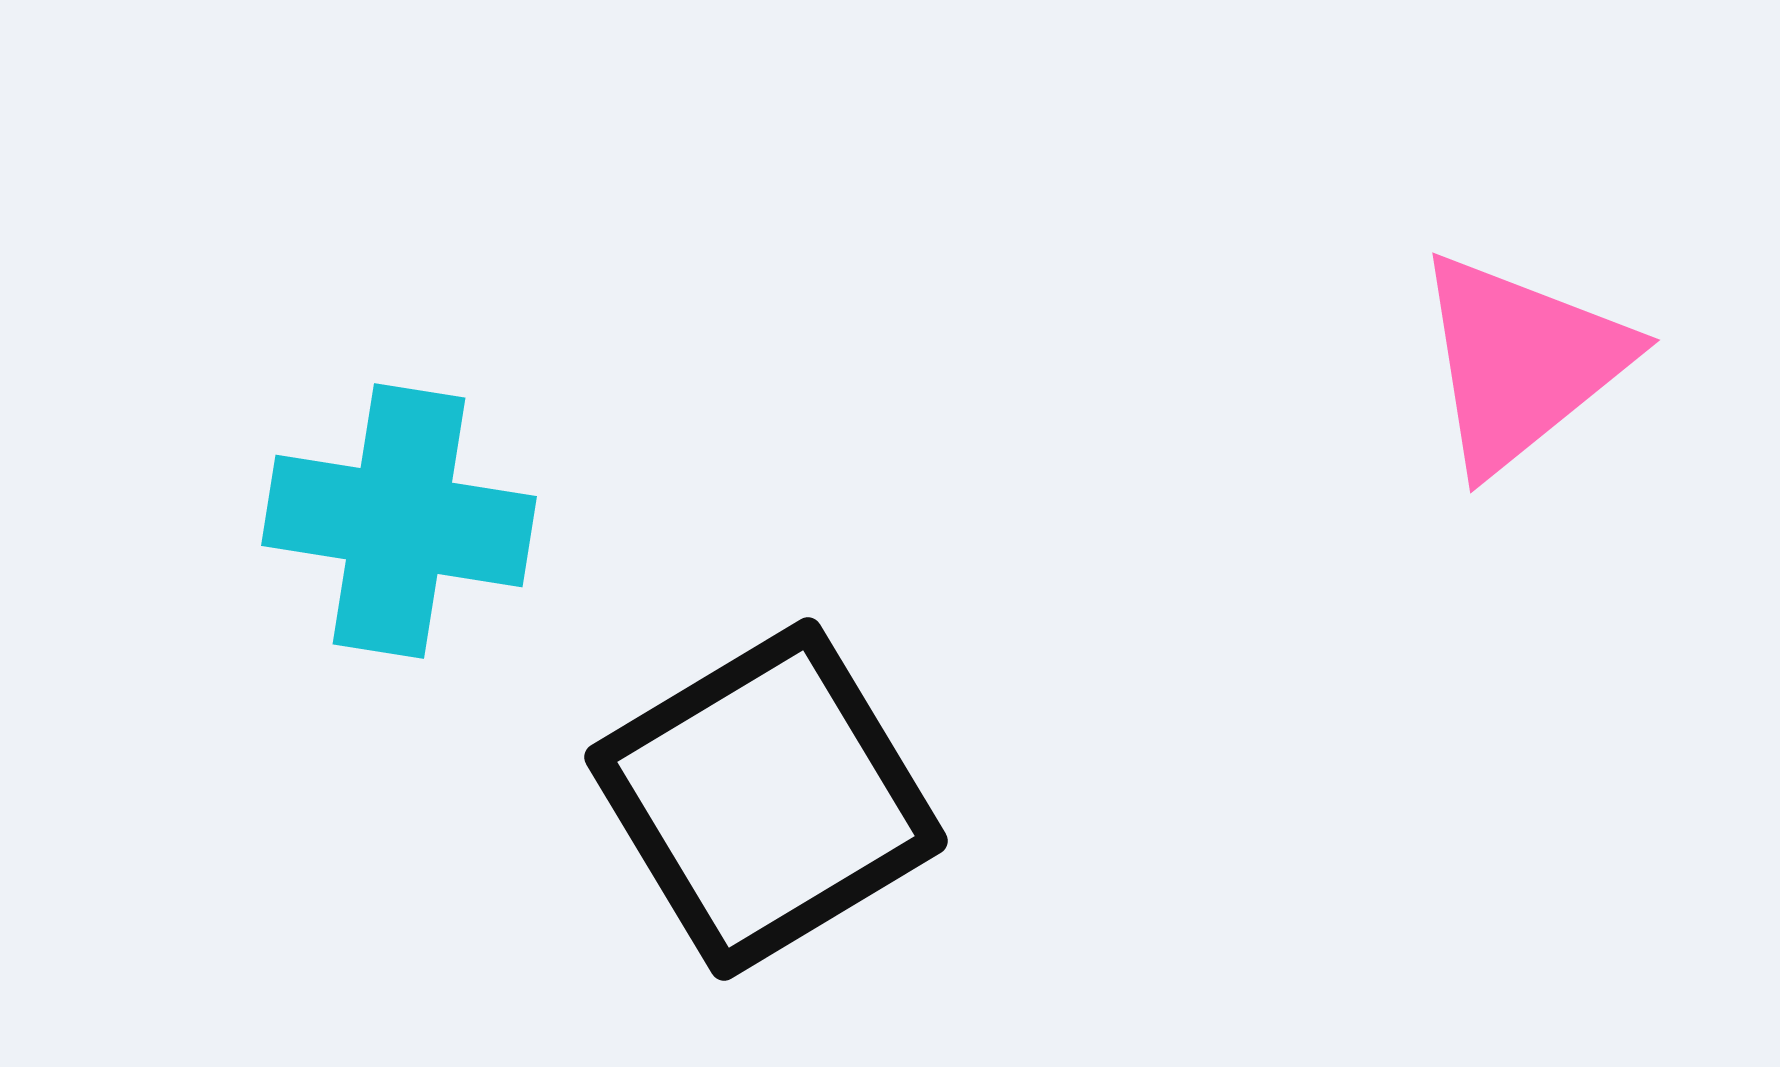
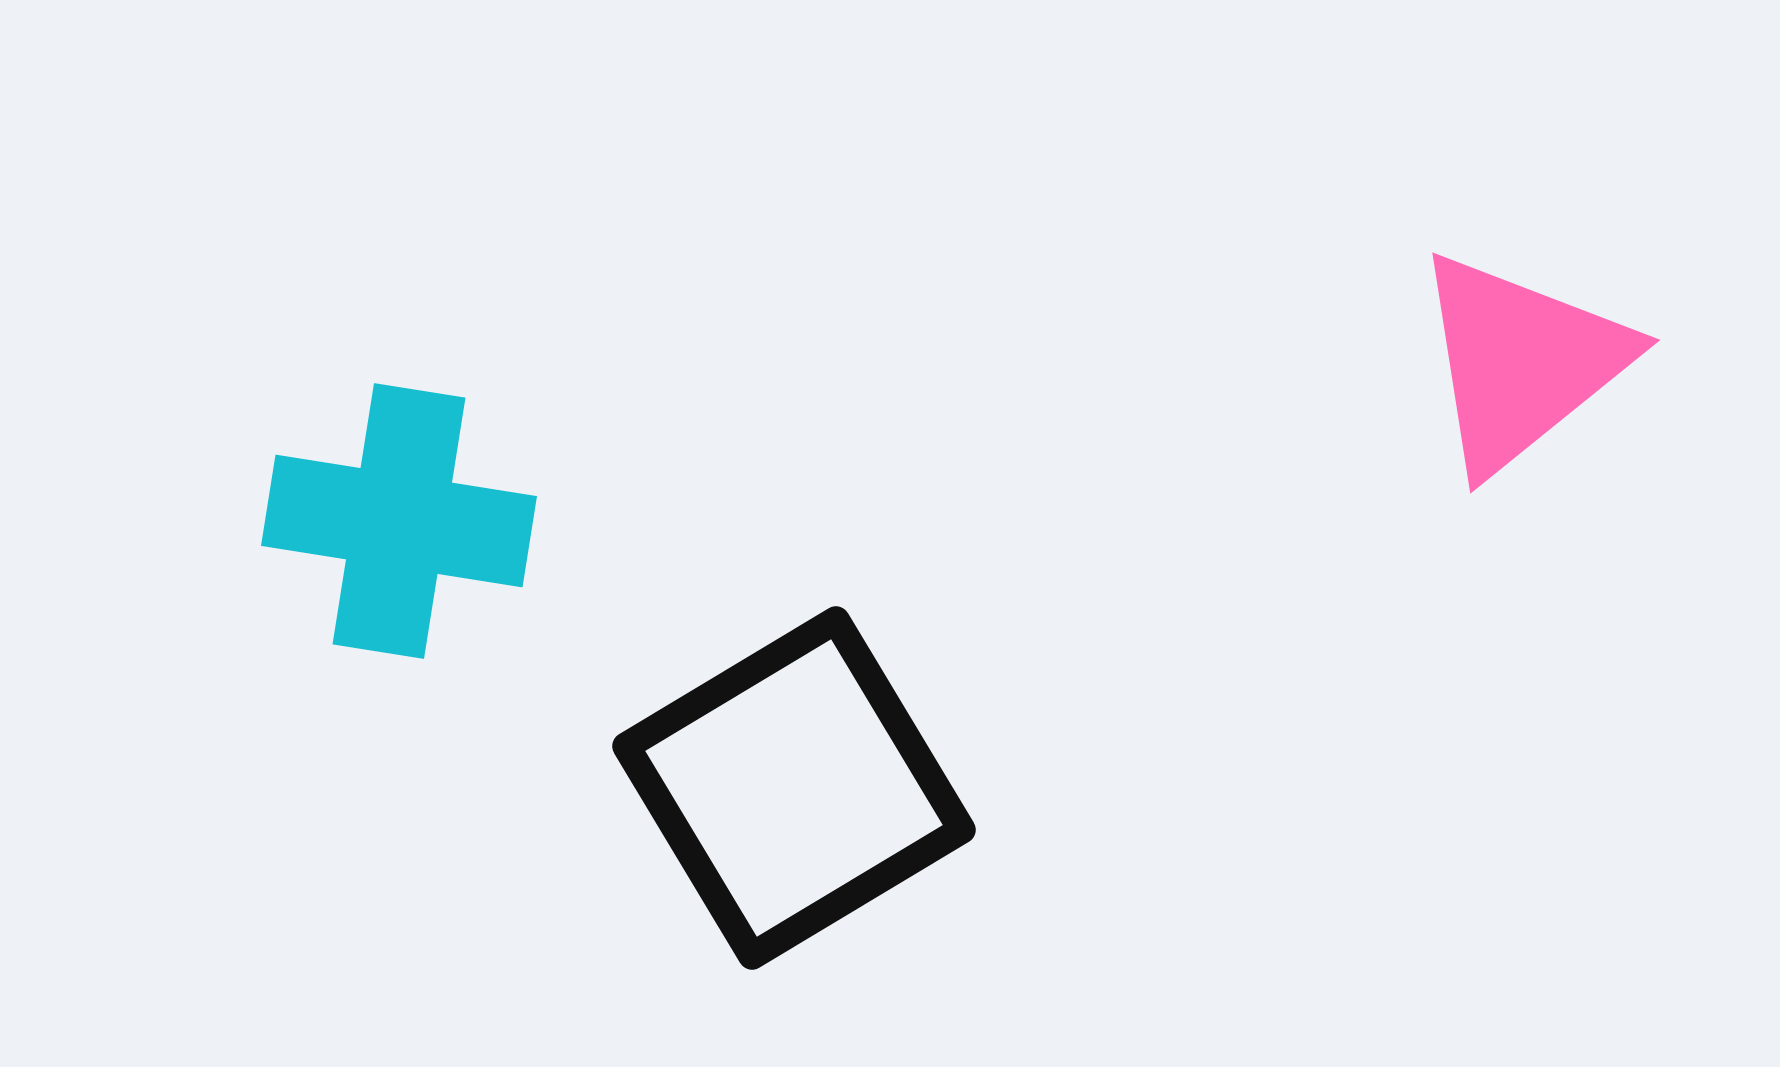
black square: moved 28 px right, 11 px up
